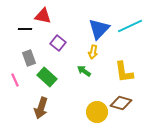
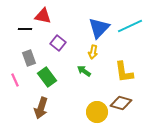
blue triangle: moved 1 px up
green rectangle: rotated 12 degrees clockwise
